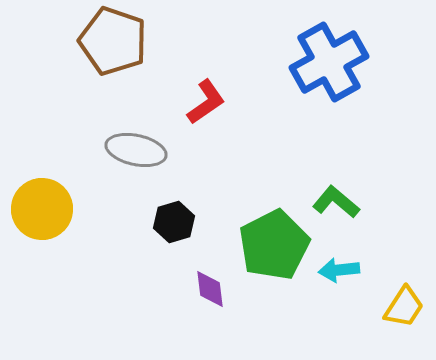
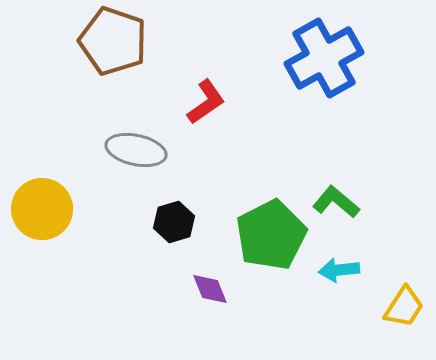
blue cross: moved 5 px left, 4 px up
green pentagon: moved 3 px left, 10 px up
purple diamond: rotated 15 degrees counterclockwise
